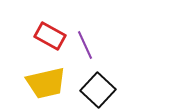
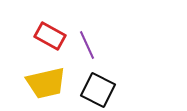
purple line: moved 2 px right
black square: rotated 16 degrees counterclockwise
